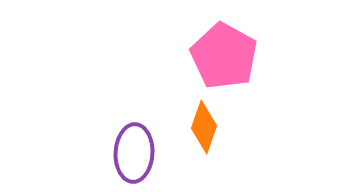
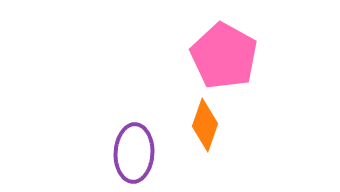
orange diamond: moved 1 px right, 2 px up
